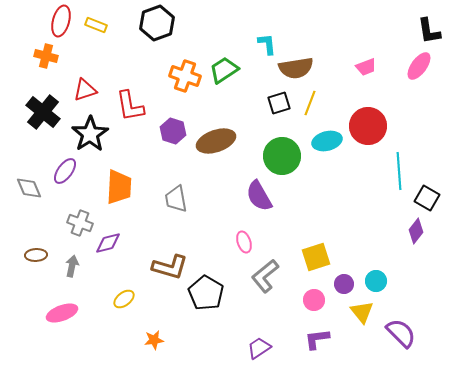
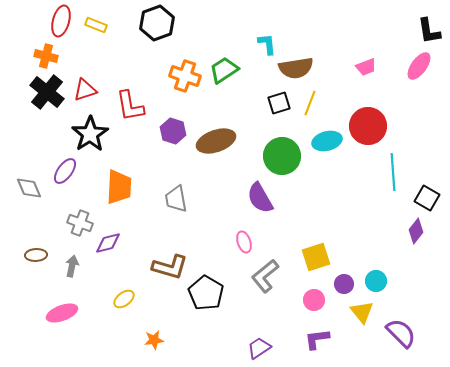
black cross at (43, 112): moved 4 px right, 20 px up
cyan line at (399, 171): moved 6 px left, 1 px down
purple semicircle at (259, 196): moved 1 px right, 2 px down
